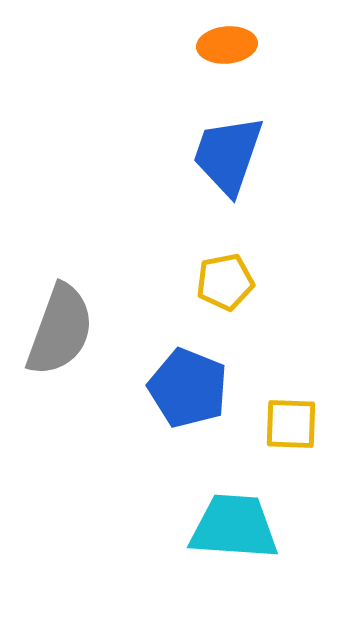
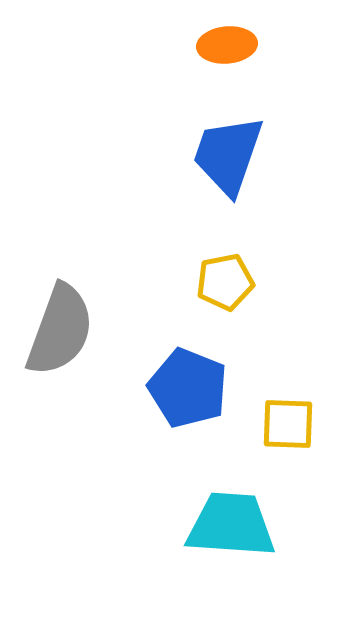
yellow square: moved 3 px left
cyan trapezoid: moved 3 px left, 2 px up
